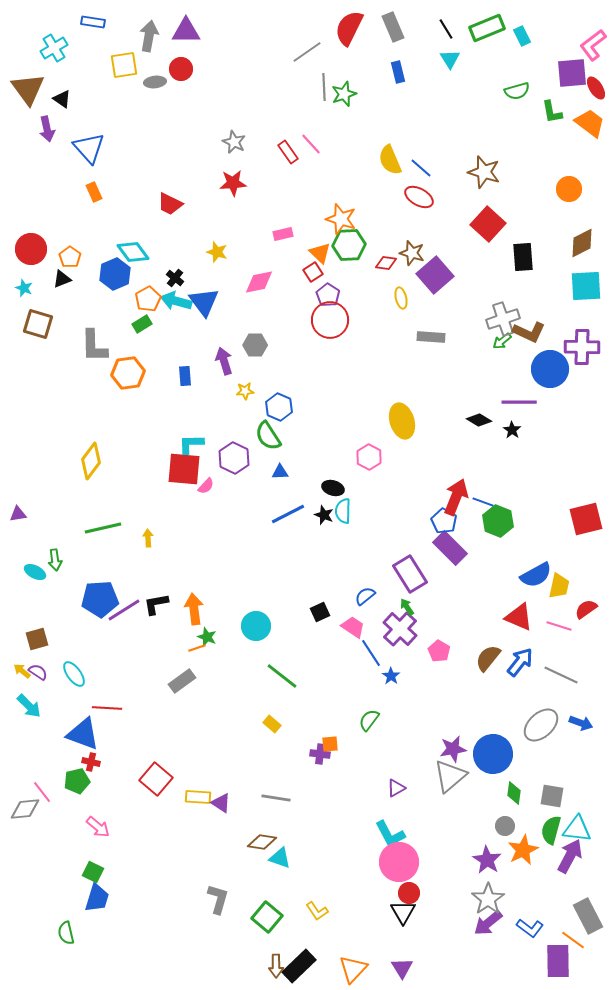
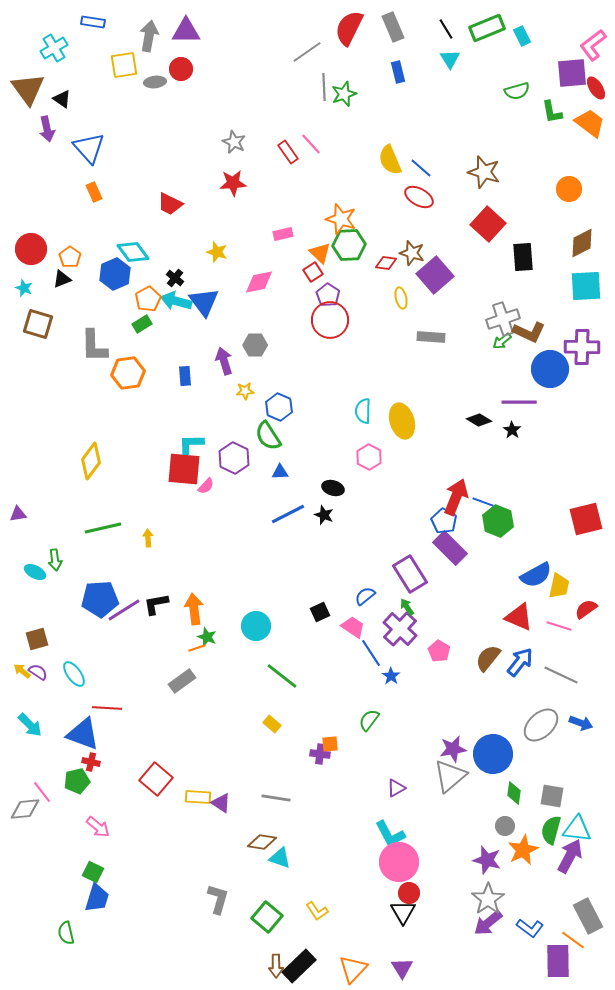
cyan semicircle at (343, 511): moved 20 px right, 100 px up
cyan arrow at (29, 706): moved 1 px right, 19 px down
purple star at (487, 860): rotated 16 degrees counterclockwise
